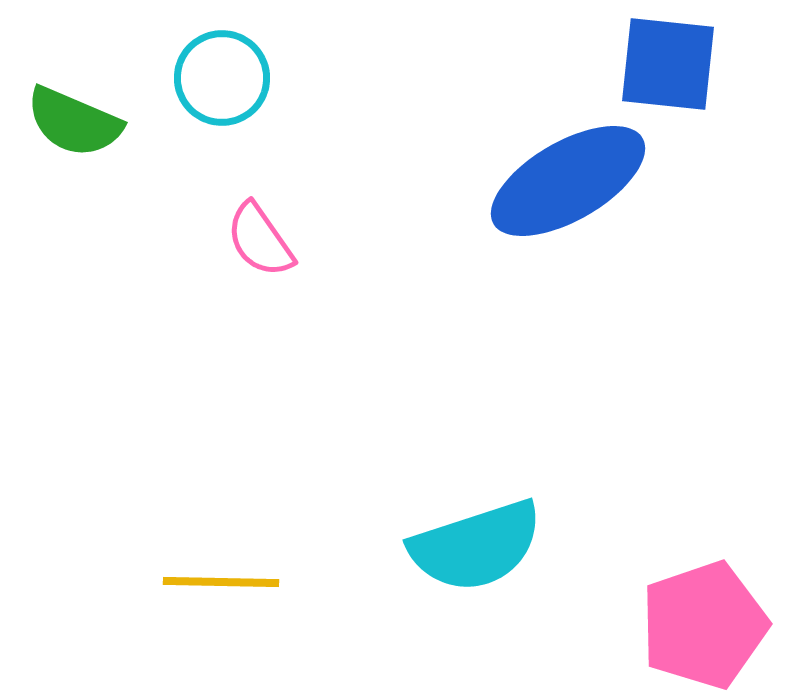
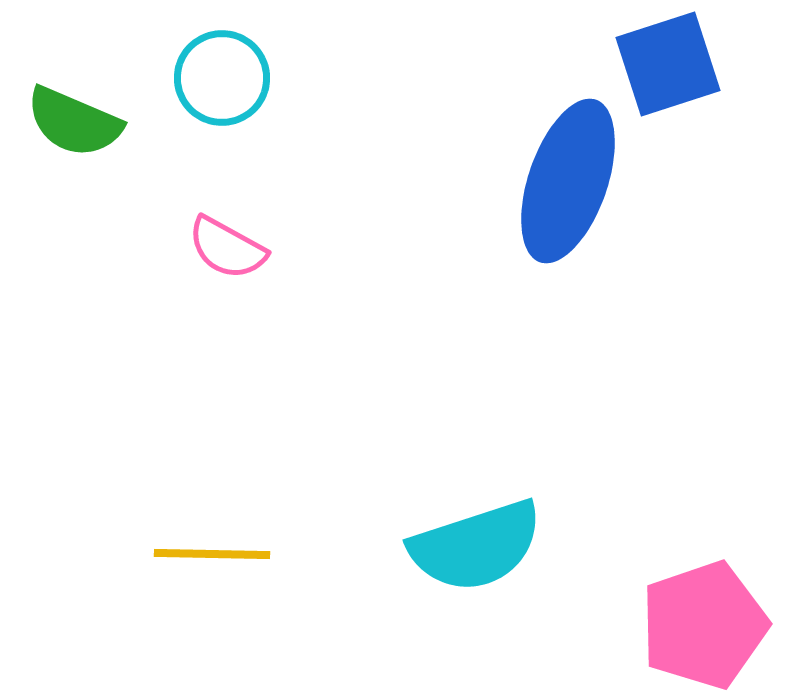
blue square: rotated 24 degrees counterclockwise
blue ellipse: rotated 41 degrees counterclockwise
pink semicircle: moved 33 px left, 8 px down; rotated 26 degrees counterclockwise
yellow line: moved 9 px left, 28 px up
